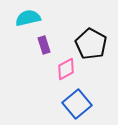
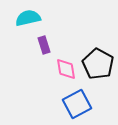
black pentagon: moved 7 px right, 20 px down
pink diamond: rotated 70 degrees counterclockwise
blue square: rotated 12 degrees clockwise
